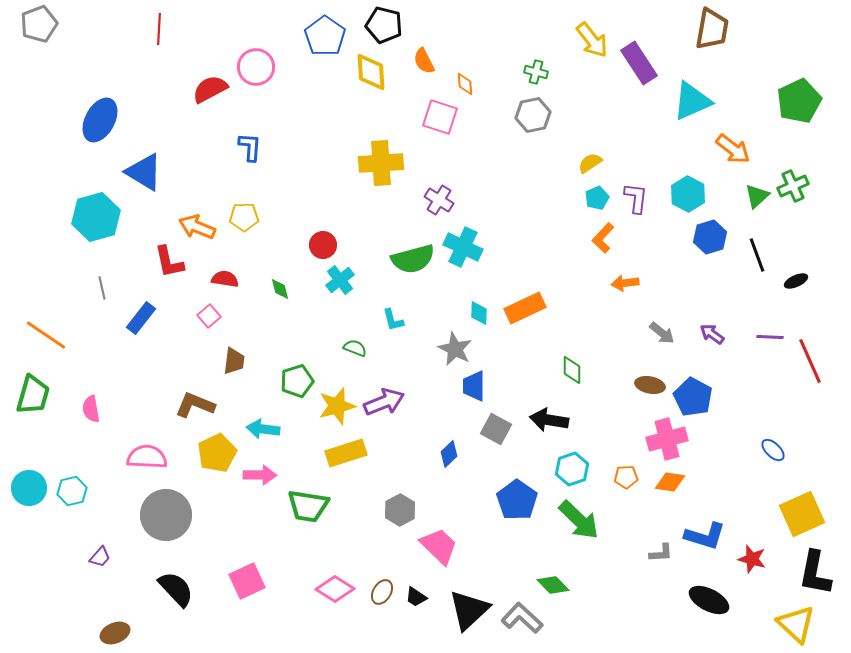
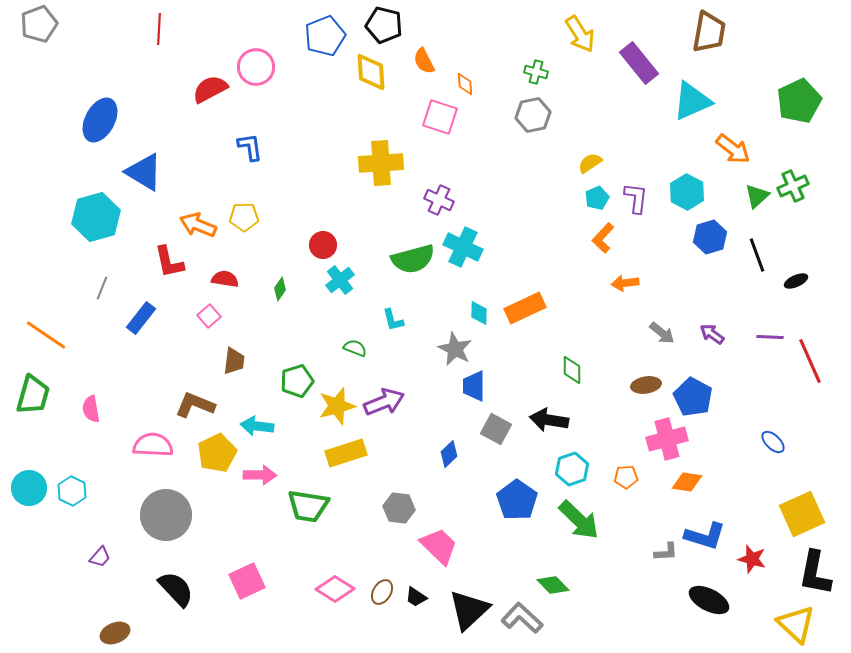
brown trapezoid at (712, 29): moved 3 px left, 3 px down
blue pentagon at (325, 36): rotated 15 degrees clockwise
yellow arrow at (592, 40): moved 12 px left, 6 px up; rotated 6 degrees clockwise
purple rectangle at (639, 63): rotated 6 degrees counterclockwise
blue L-shape at (250, 147): rotated 12 degrees counterclockwise
cyan hexagon at (688, 194): moved 1 px left, 2 px up
purple cross at (439, 200): rotated 8 degrees counterclockwise
orange arrow at (197, 227): moved 1 px right, 2 px up
gray line at (102, 288): rotated 35 degrees clockwise
green diamond at (280, 289): rotated 50 degrees clockwise
brown ellipse at (650, 385): moved 4 px left; rotated 20 degrees counterclockwise
cyan arrow at (263, 429): moved 6 px left, 3 px up
blue ellipse at (773, 450): moved 8 px up
pink semicircle at (147, 457): moved 6 px right, 12 px up
orange diamond at (670, 482): moved 17 px right
cyan hexagon at (72, 491): rotated 20 degrees counterclockwise
gray hexagon at (400, 510): moved 1 px left, 2 px up; rotated 24 degrees counterclockwise
gray L-shape at (661, 553): moved 5 px right, 1 px up
